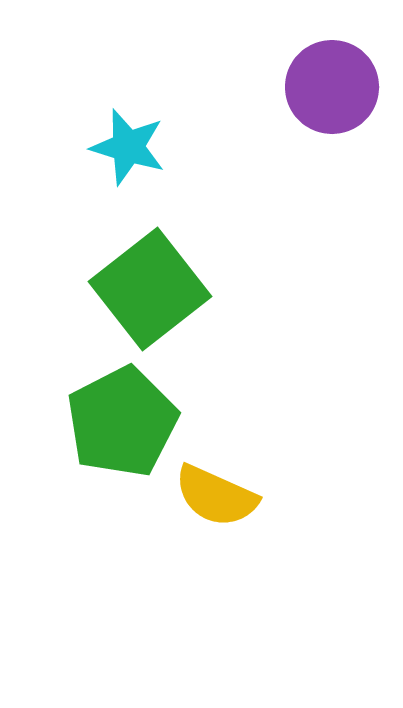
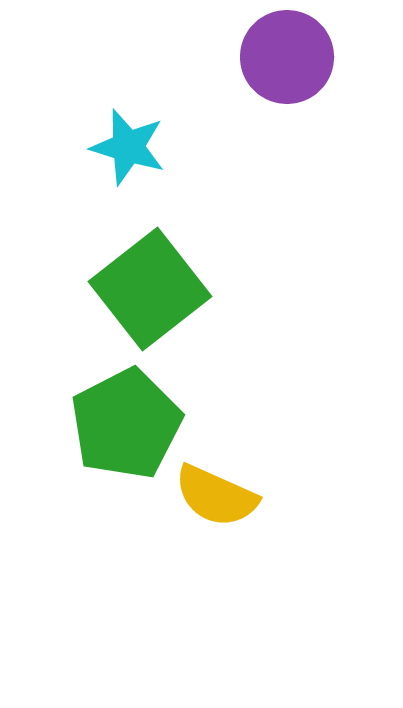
purple circle: moved 45 px left, 30 px up
green pentagon: moved 4 px right, 2 px down
